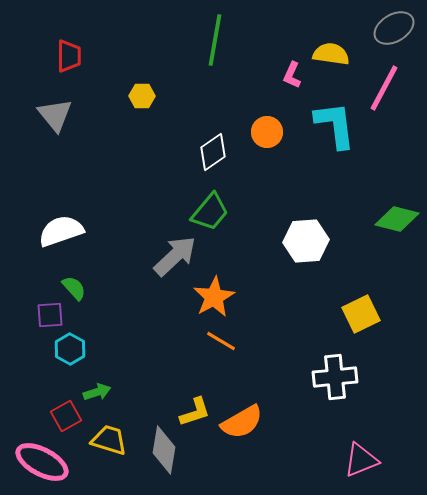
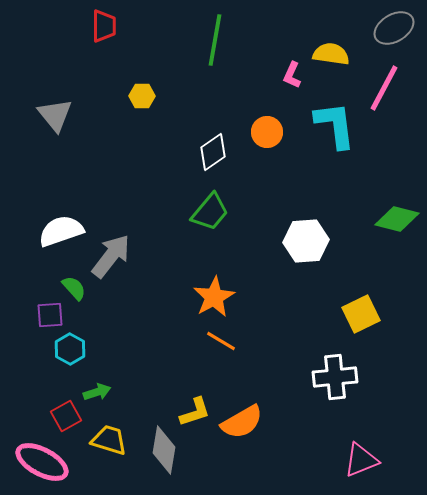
red trapezoid: moved 35 px right, 30 px up
gray arrow: moved 64 px left; rotated 9 degrees counterclockwise
